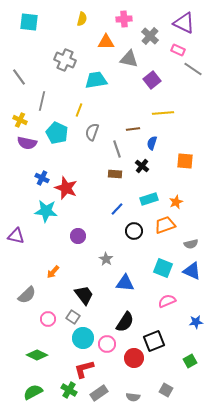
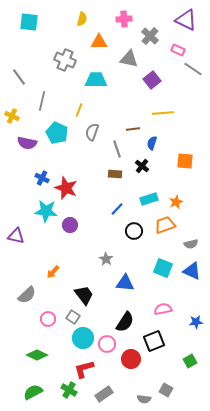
purple triangle at (184, 23): moved 2 px right, 3 px up
orange triangle at (106, 42): moved 7 px left
cyan trapezoid at (96, 80): rotated 10 degrees clockwise
yellow cross at (20, 120): moved 8 px left, 4 px up
purple circle at (78, 236): moved 8 px left, 11 px up
pink semicircle at (167, 301): moved 4 px left, 8 px down; rotated 12 degrees clockwise
red circle at (134, 358): moved 3 px left, 1 px down
gray rectangle at (99, 393): moved 5 px right, 1 px down
gray semicircle at (133, 397): moved 11 px right, 2 px down
